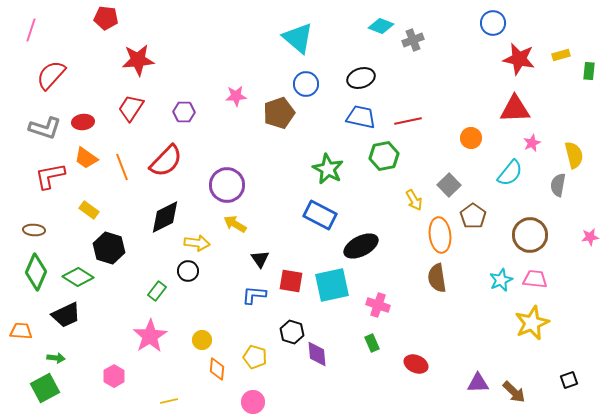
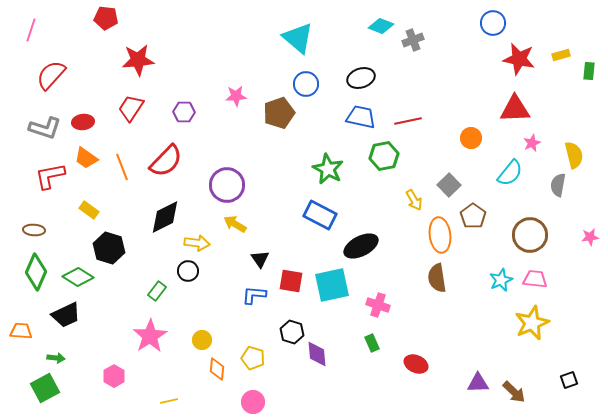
yellow pentagon at (255, 357): moved 2 px left, 1 px down
